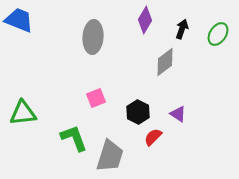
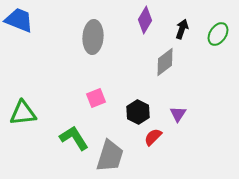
purple triangle: rotated 30 degrees clockwise
green L-shape: rotated 12 degrees counterclockwise
